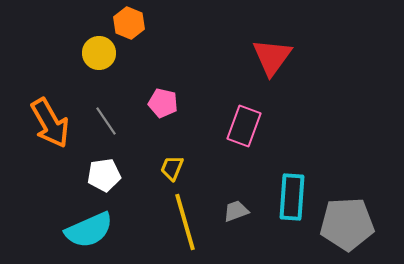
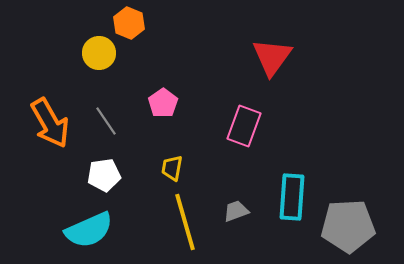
pink pentagon: rotated 24 degrees clockwise
yellow trapezoid: rotated 12 degrees counterclockwise
gray pentagon: moved 1 px right, 2 px down
